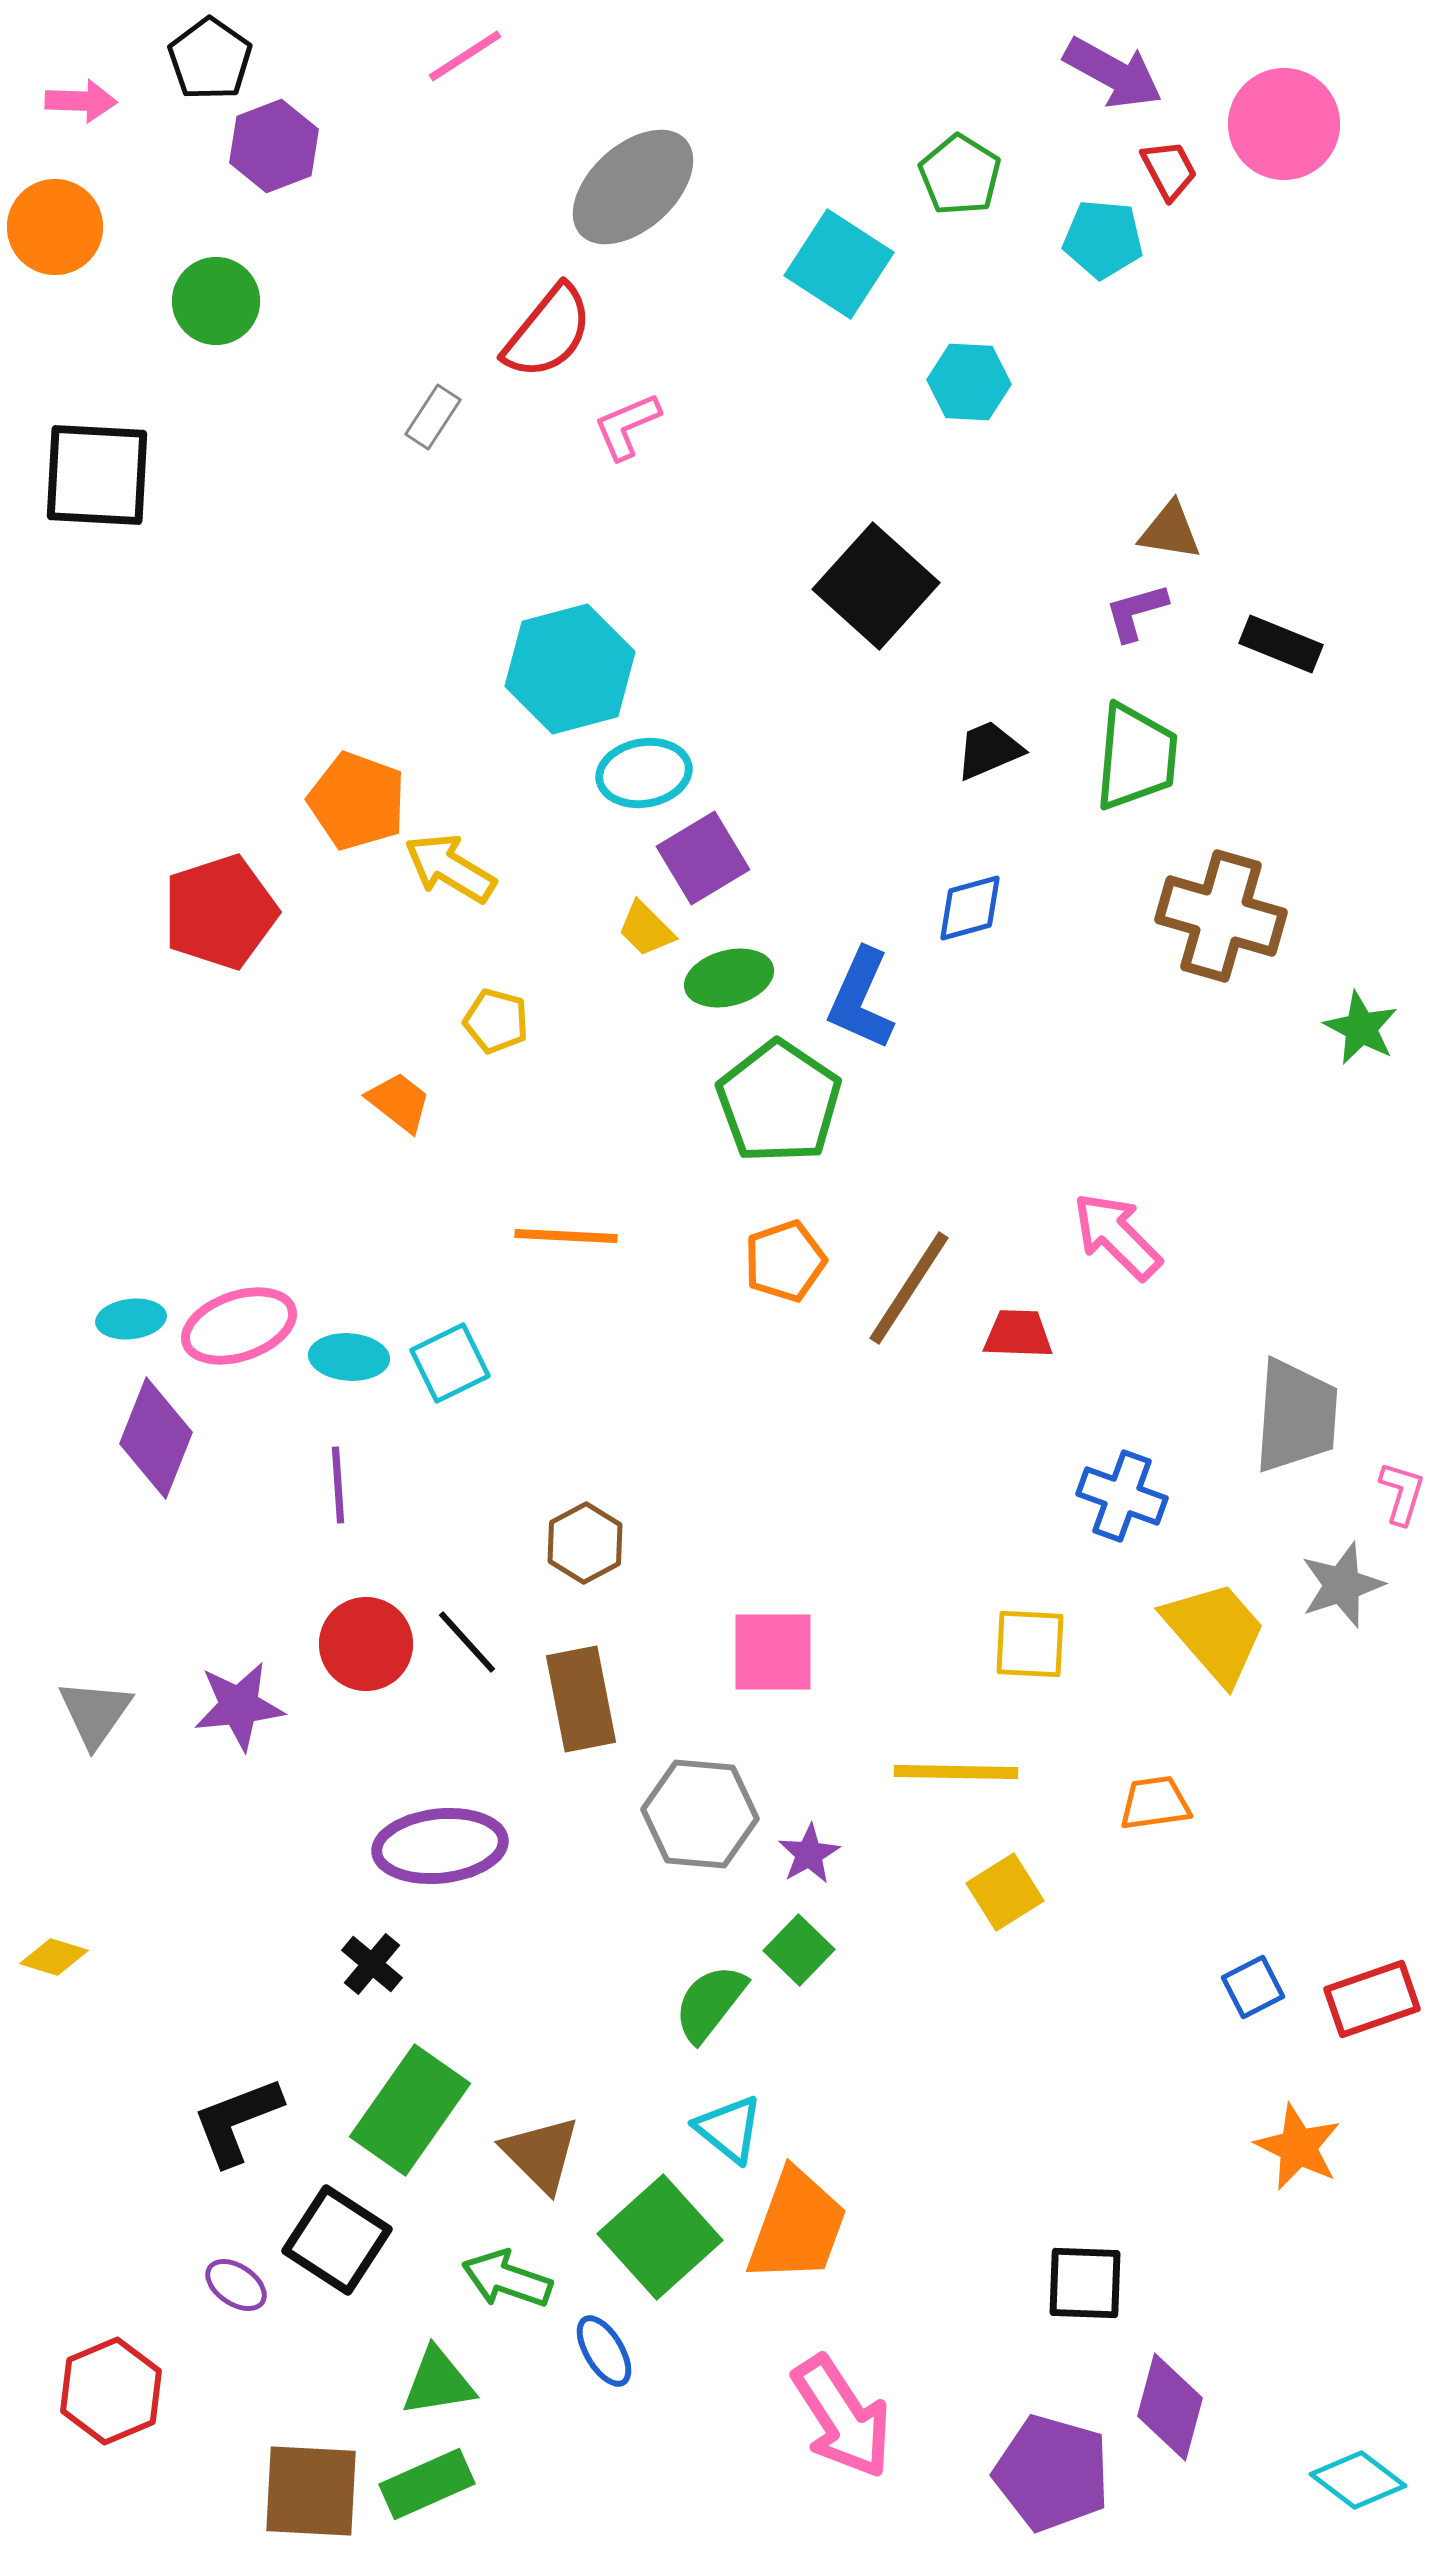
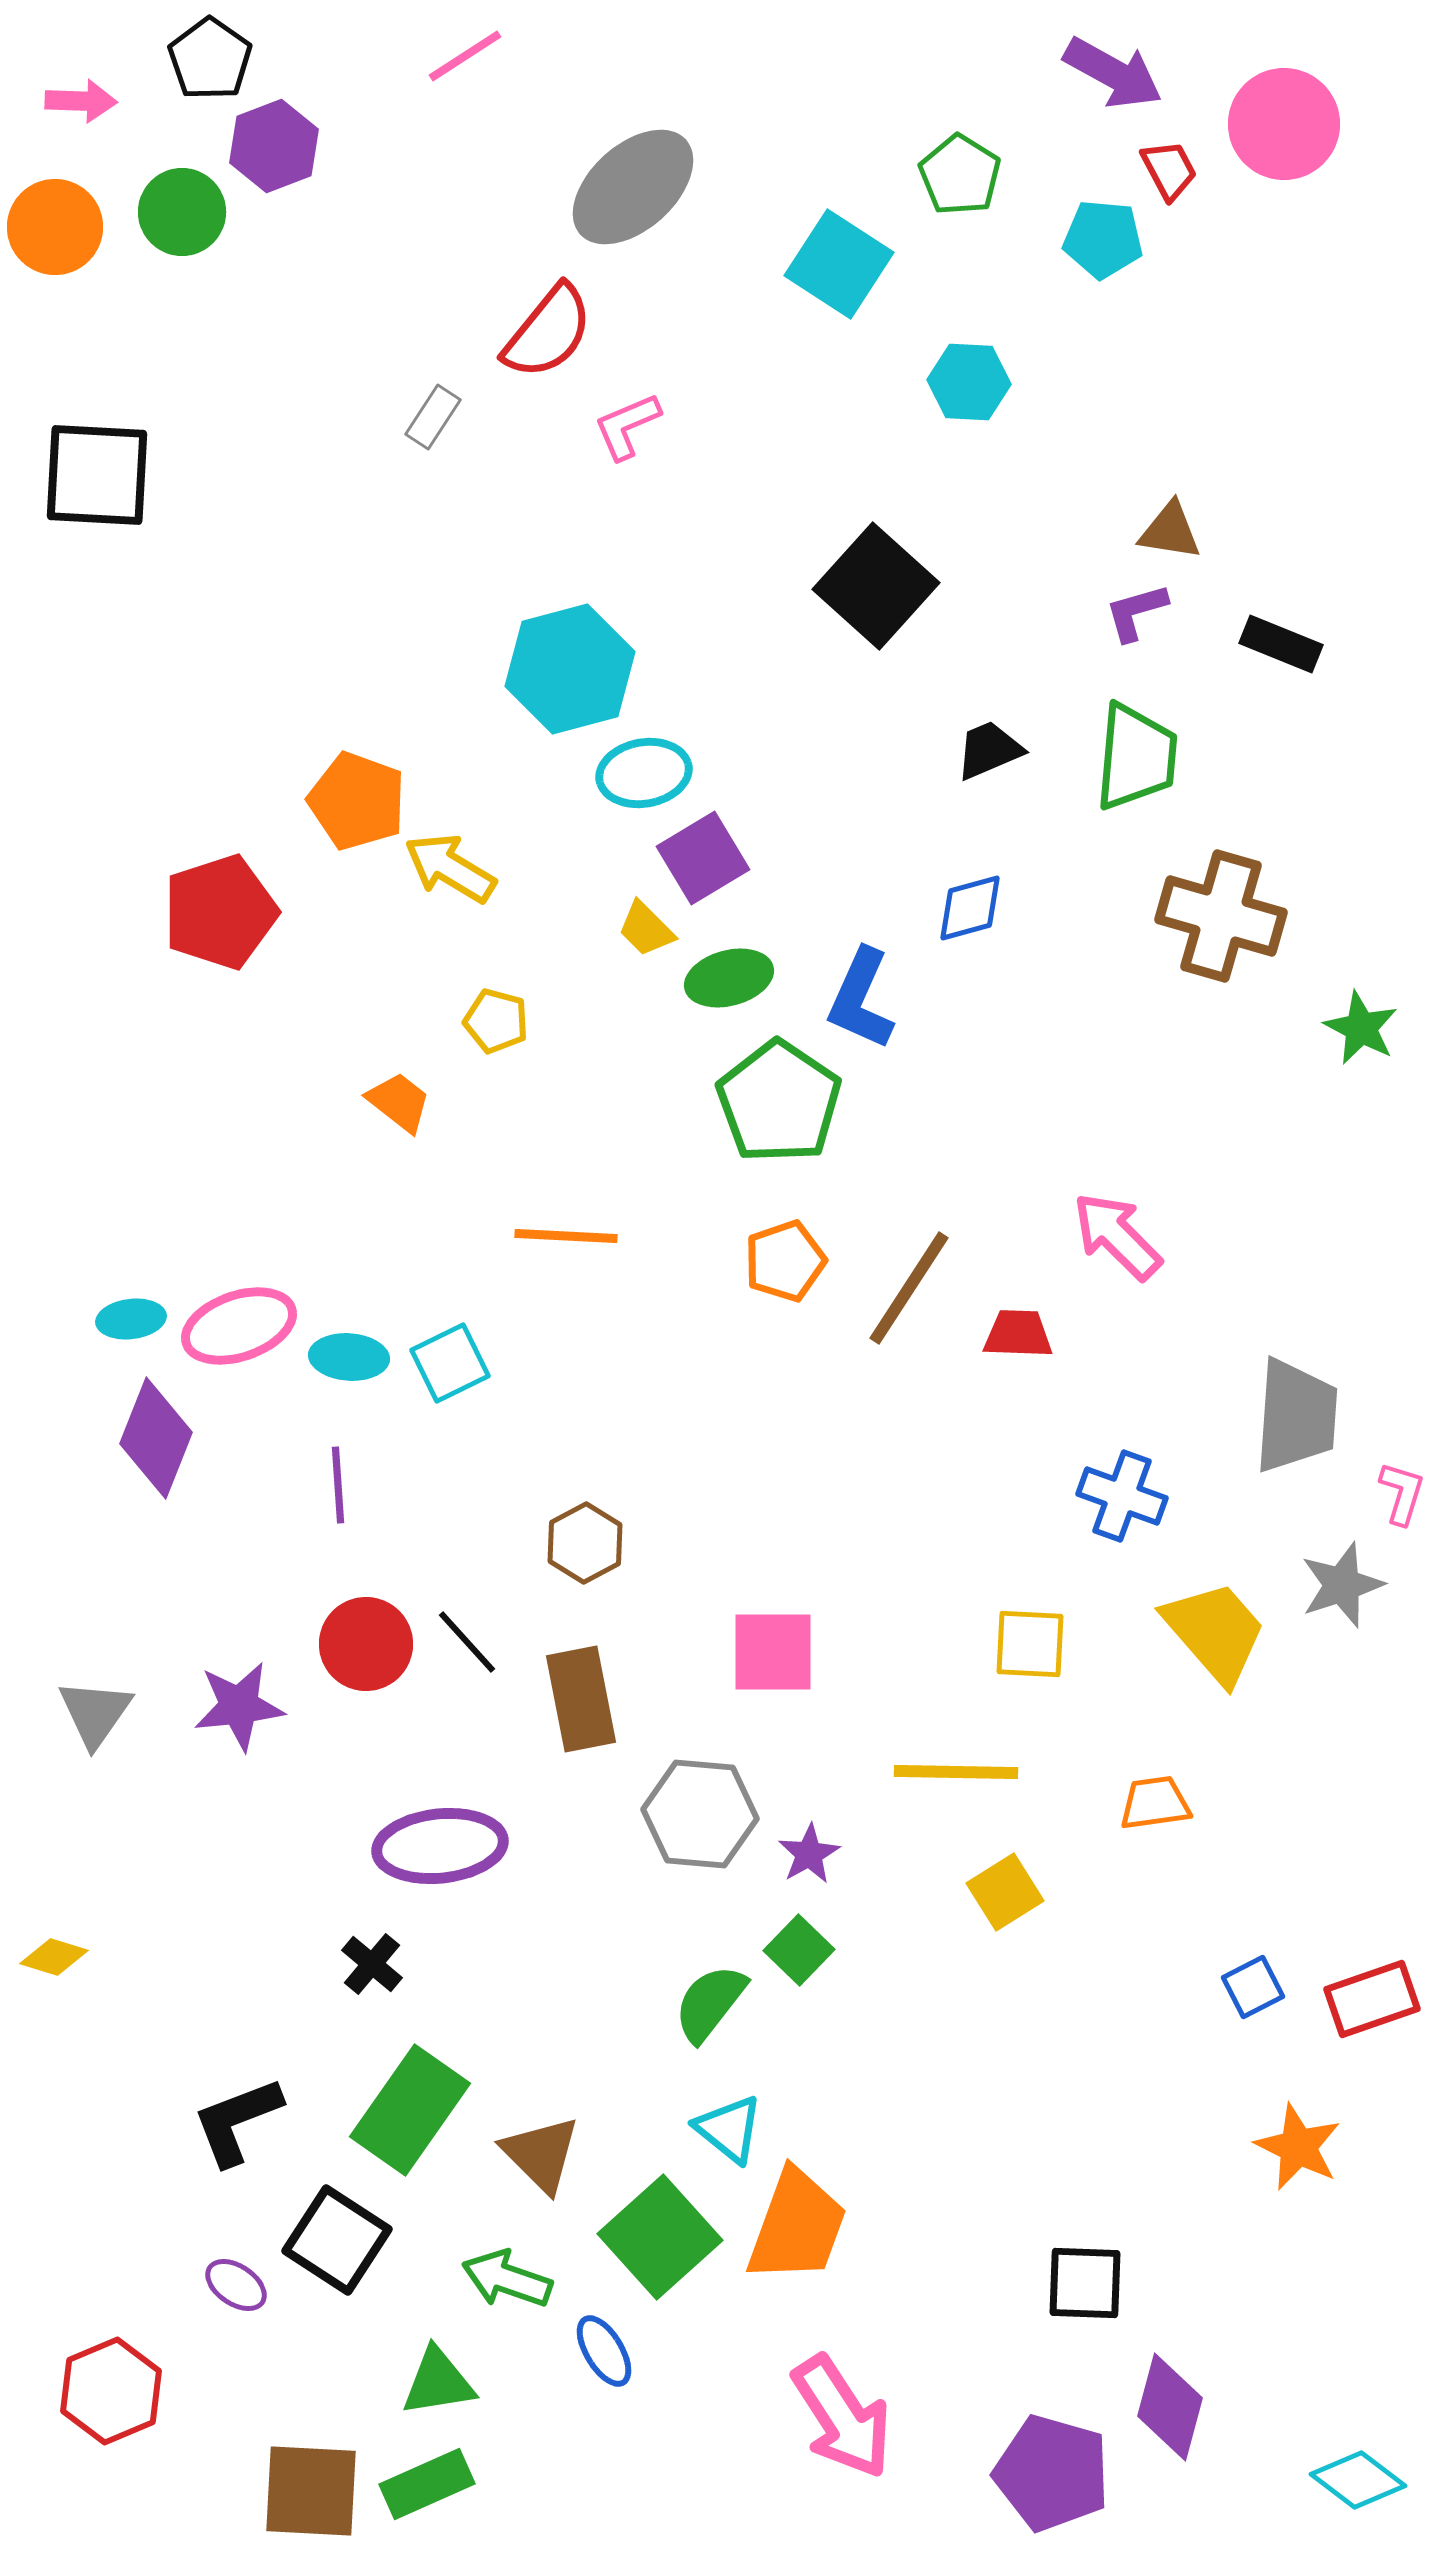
green circle at (216, 301): moved 34 px left, 89 px up
